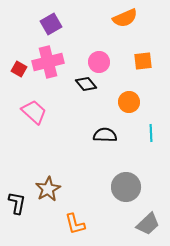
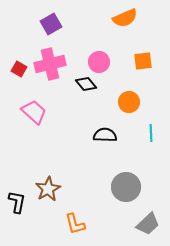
pink cross: moved 2 px right, 2 px down
black L-shape: moved 1 px up
